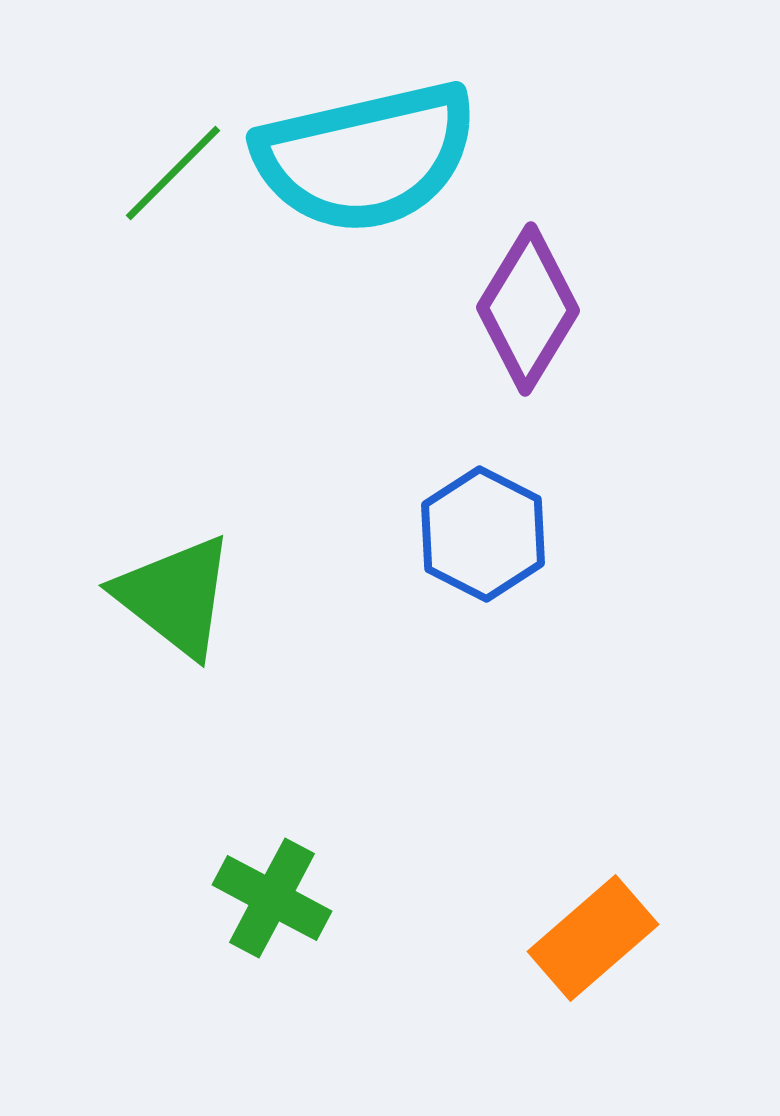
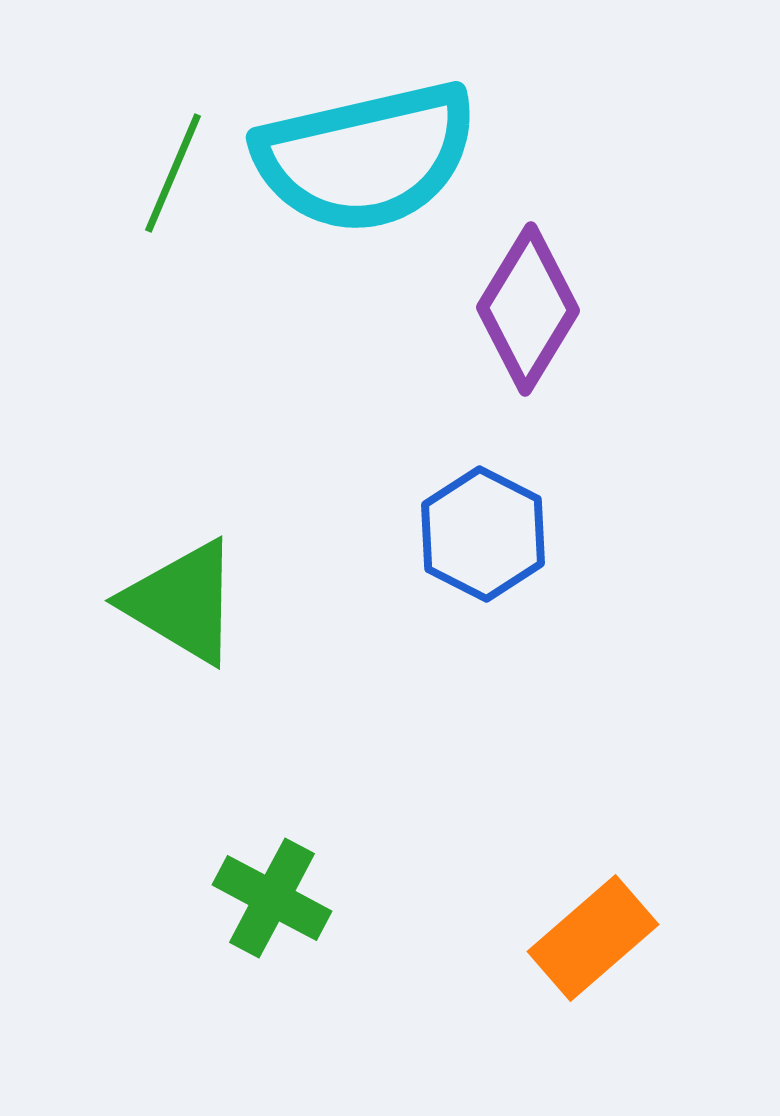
green line: rotated 22 degrees counterclockwise
green triangle: moved 7 px right, 6 px down; rotated 7 degrees counterclockwise
